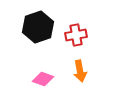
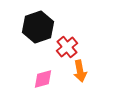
red cross: moved 9 px left, 12 px down; rotated 30 degrees counterclockwise
pink diamond: rotated 35 degrees counterclockwise
